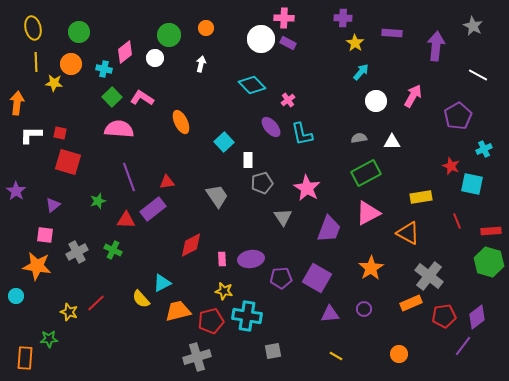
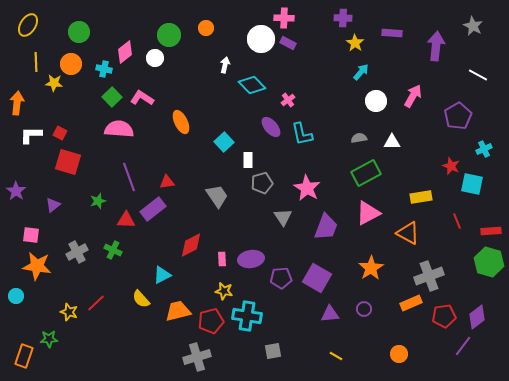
yellow ellipse at (33, 28): moved 5 px left, 3 px up; rotated 45 degrees clockwise
white arrow at (201, 64): moved 24 px right, 1 px down
red square at (60, 133): rotated 16 degrees clockwise
purple trapezoid at (329, 229): moved 3 px left, 2 px up
pink square at (45, 235): moved 14 px left
gray cross at (429, 276): rotated 32 degrees clockwise
cyan triangle at (162, 283): moved 8 px up
orange rectangle at (25, 358): moved 1 px left, 2 px up; rotated 15 degrees clockwise
